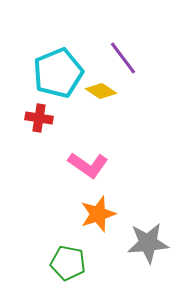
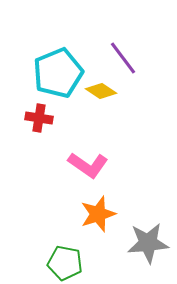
green pentagon: moved 3 px left
